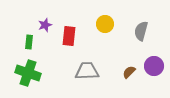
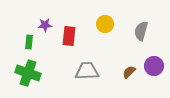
purple star: rotated 16 degrees clockwise
